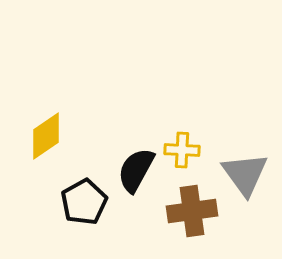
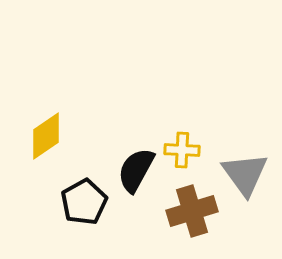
brown cross: rotated 9 degrees counterclockwise
